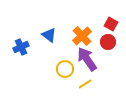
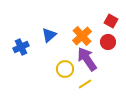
red square: moved 3 px up
blue triangle: rotated 42 degrees clockwise
